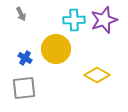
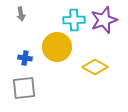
gray arrow: rotated 16 degrees clockwise
yellow circle: moved 1 px right, 2 px up
blue cross: rotated 24 degrees counterclockwise
yellow diamond: moved 2 px left, 8 px up
